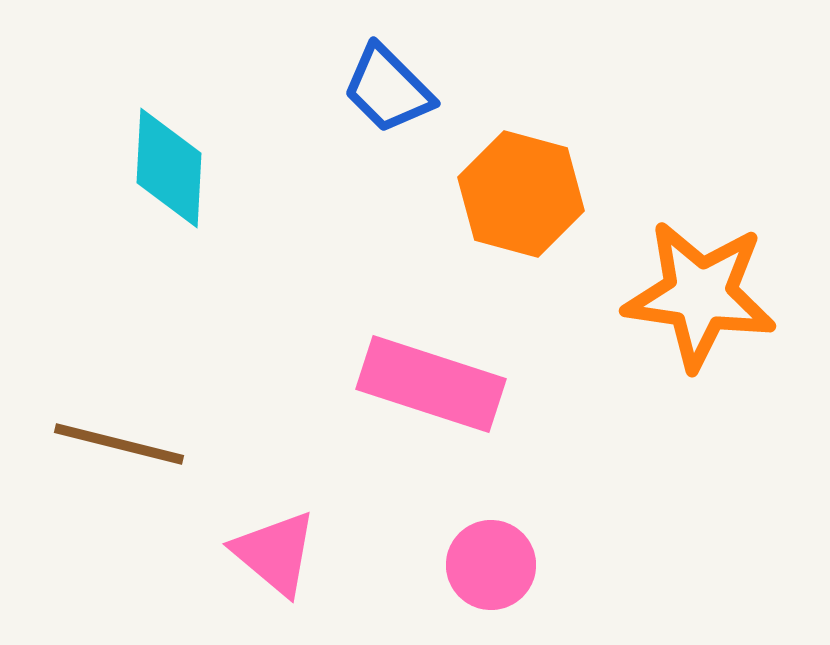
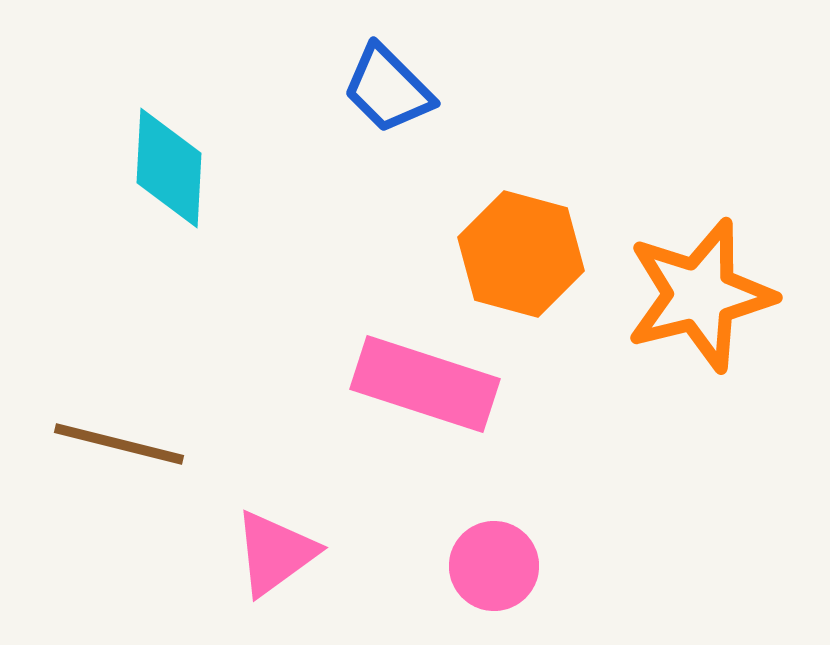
orange hexagon: moved 60 px down
orange star: rotated 22 degrees counterclockwise
pink rectangle: moved 6 px left
pink triangle: rotated 44 degrees clockwise
pink circle: moved 3 px right, 1 px down
